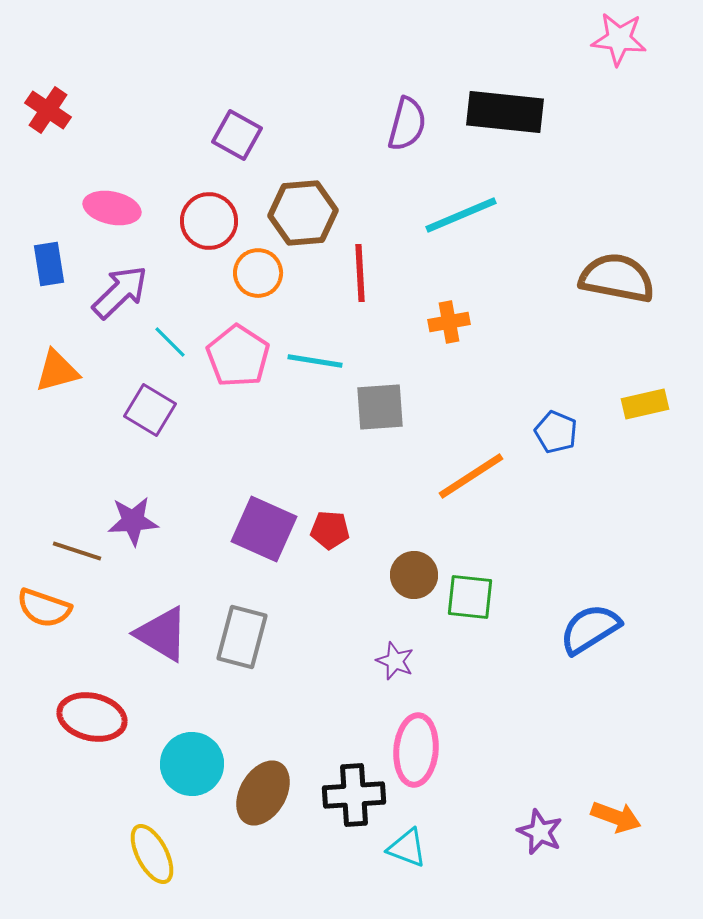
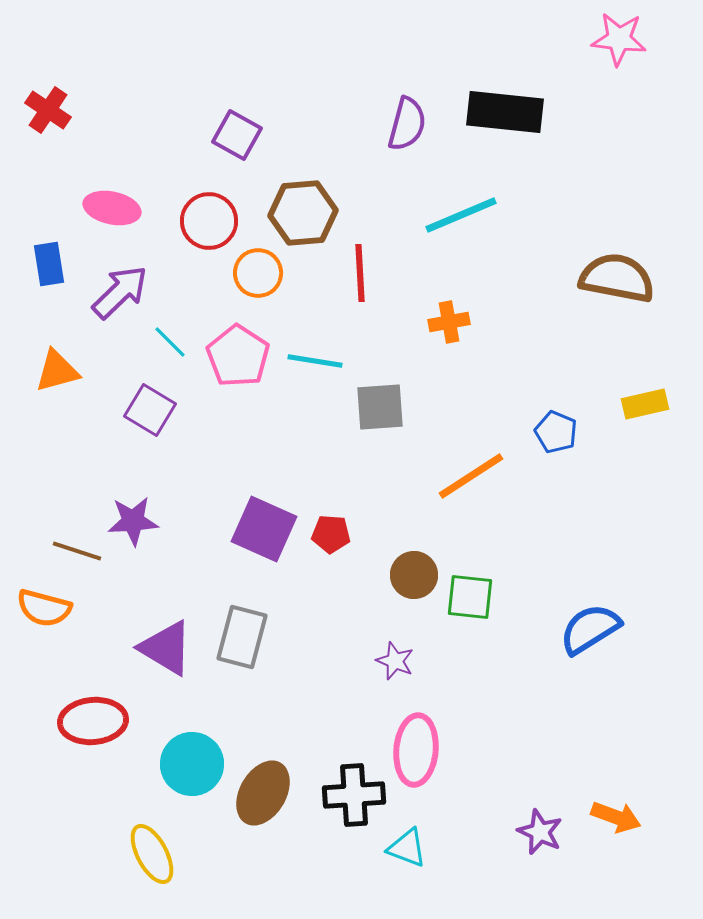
red pentagon at (330, 530): moved 1 px right, 4 px down
orange semicircle at (44, 608): rotated 4 degrees counterclockwise
purple triangle at (162, 634): moved 4 px right, 14 px down
red ellipse at (92, 717): moved 1 px right, 4 px down; rotated 18 degrees counterclockwise
